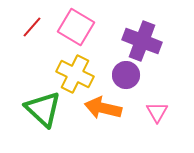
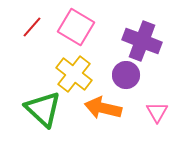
yellow cross: moved 1 px left; rotated 12 degrees clockwise
